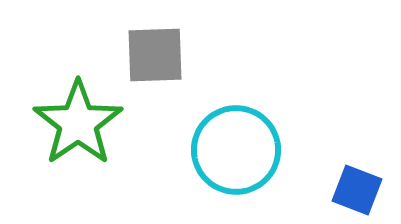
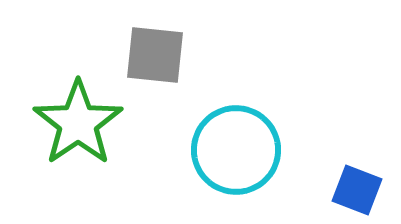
gray square: rotated 8 degrees clockwise
